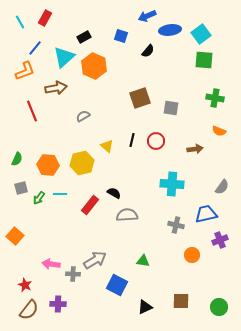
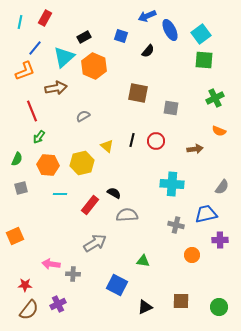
cyan line at (20, 22): rotated 40 degrees clockwise
blue ellipse at (170, 30): rotated 70 degrees clockwise
brown square at (140, 98): moved 2 px left, 5 px up; rotated 30 degrees clockwise
green cross at (215, 98): rotated 36 degrees counterclockwise
green arrow at (39, 198): moved 61 px up
orange square at (15, 236): rotated 24 degrees clockwise
purple cross at (220, 240): rotated 21 degrees clockwise
gray arrow at (95, 260): moved 17 px up
red star at (25, 285): rotated 24 degrees counterclockwise
purple cross at (58, 304): rotated 28 degrees counterclockwise
